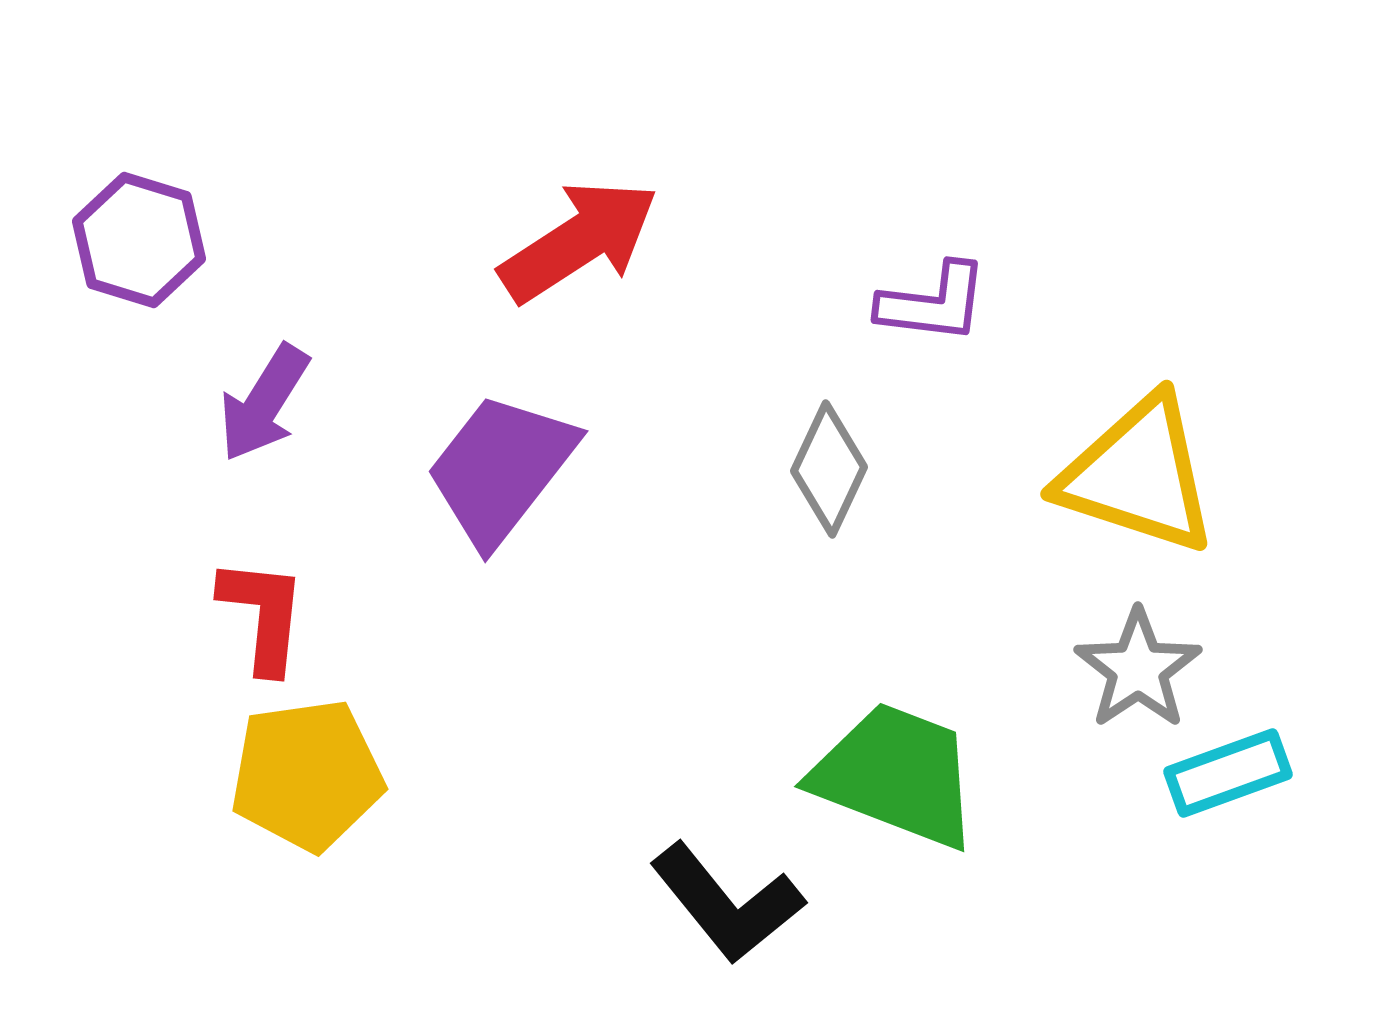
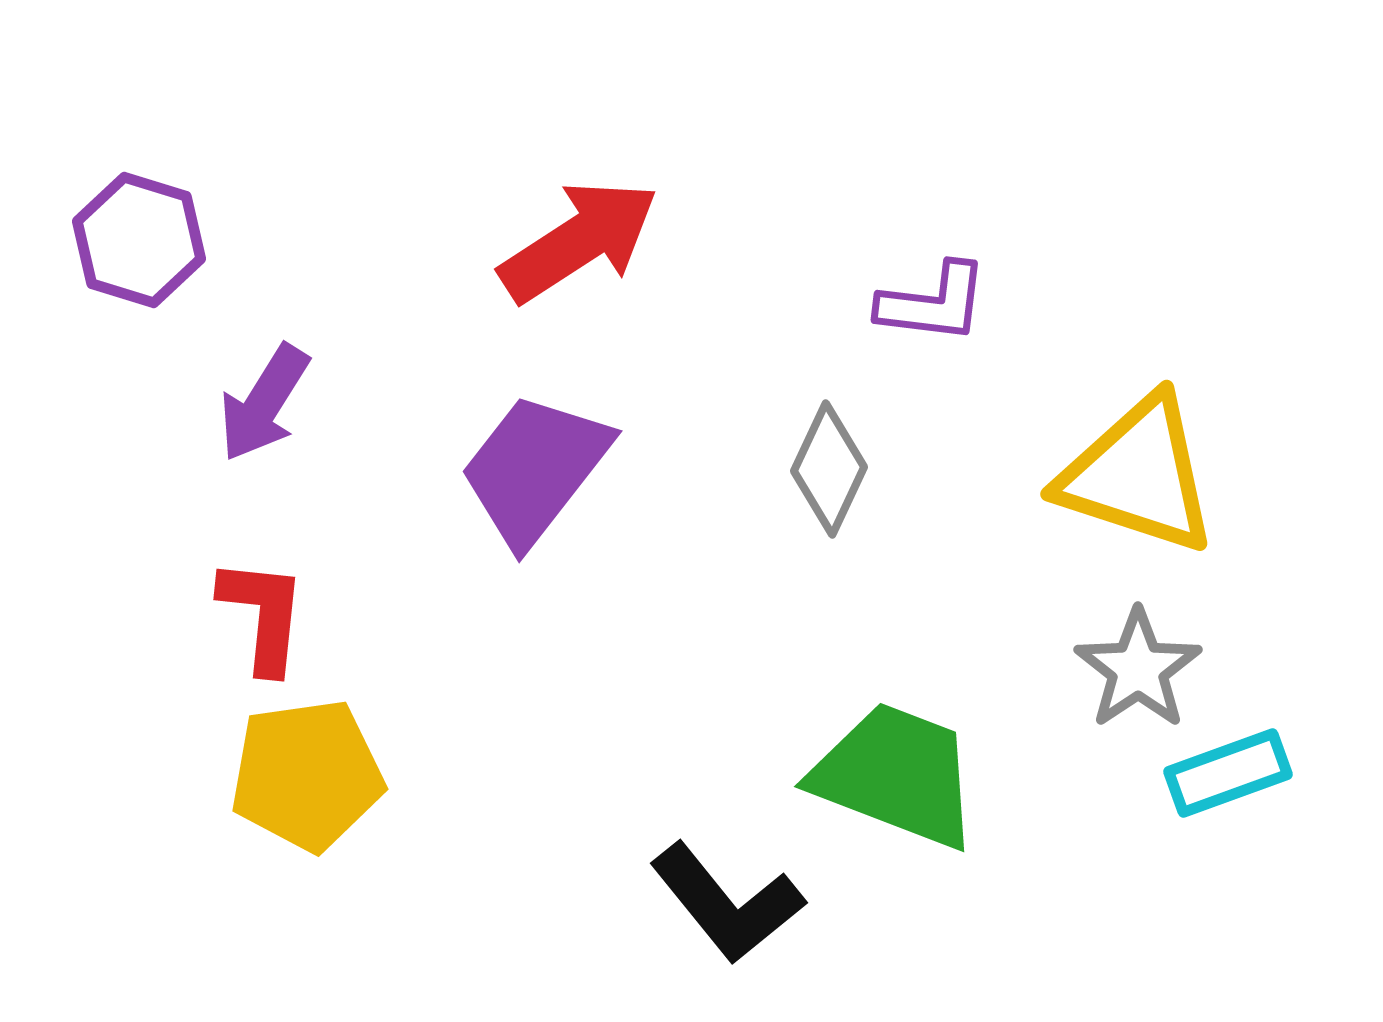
purple trapezoid: moved 34 px right
